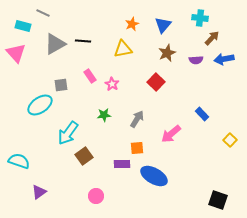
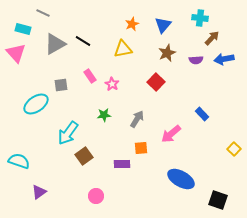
cyan rectangle: moved 3 px down
black line: rotated 28 degrees clockwise
cyan ellipse: moved 4 px left, 1 px up
yellow square: moved 4 px right, 9 px down
orange square: moved 4 px right
blue ellipse: moved 27 px right, 3 px down
